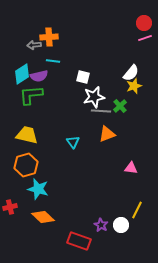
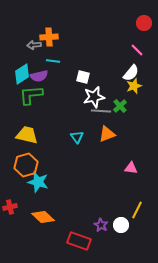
pink line: moved 8 px left, 12 px down; rotated 64 degrees clockwise
cyan triangle: moved 4 px right, 5 px up
cyan star: moved 7 px up
